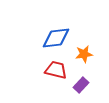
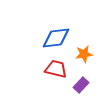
red trapezoid: moved 1 px up
